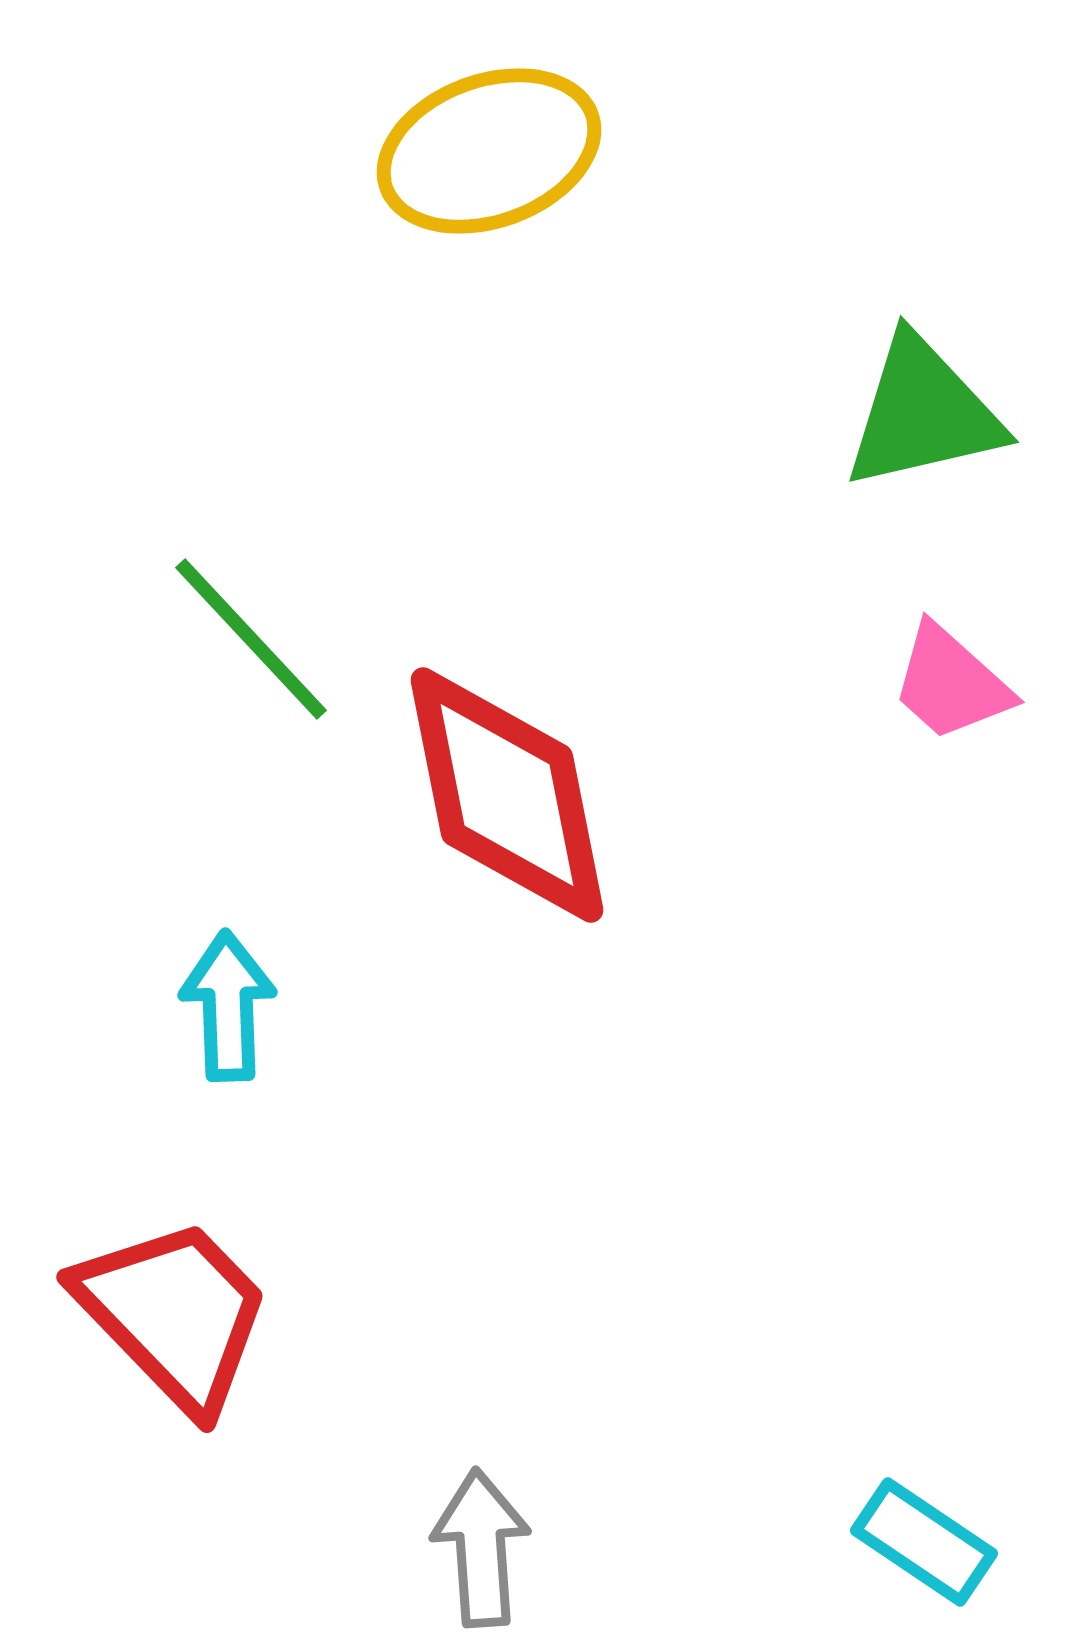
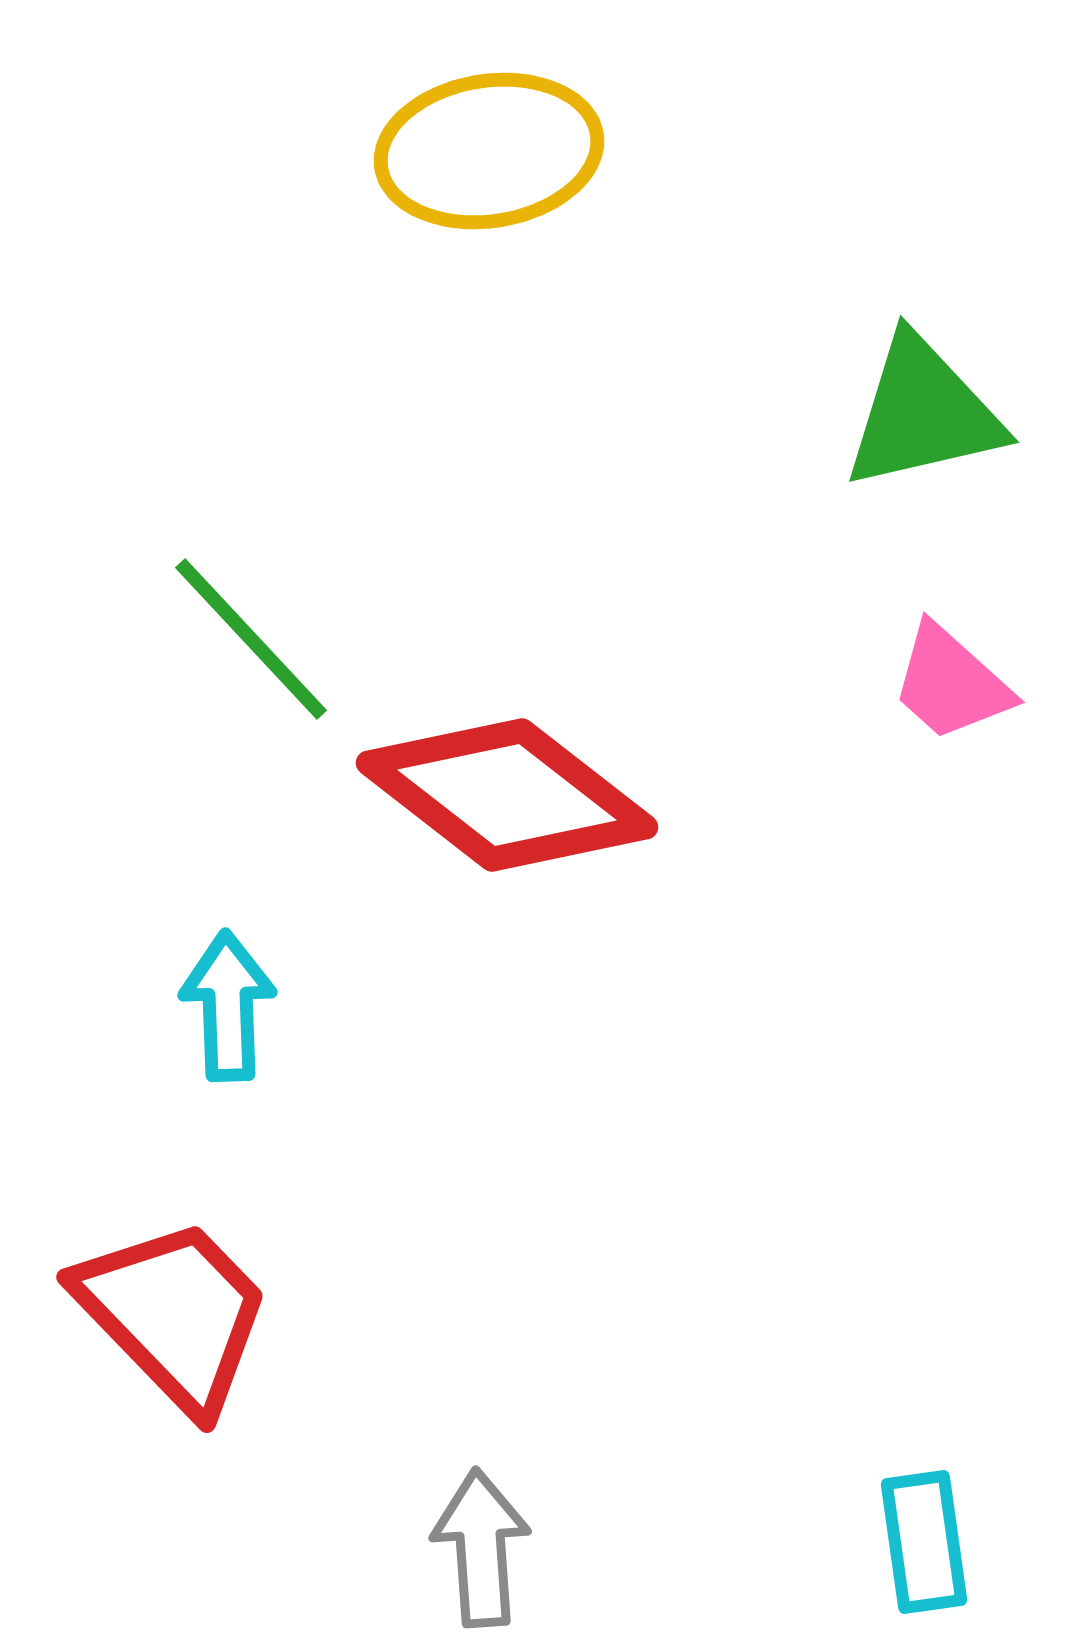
yellow ellipse: rotated 11 degrees clockwise
red diamond: rotated 41 degrees counterclockwise
cyan rectangle: rotated 48 degrees clockwise
